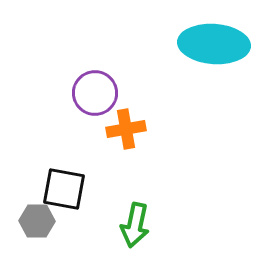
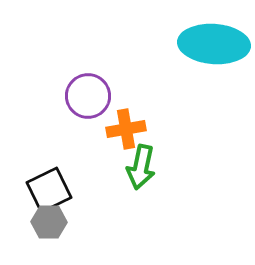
purple circle: moved 7 px left, 3 px down
black square: moved 15 px left, 1 px down; rotated 36 degrees counterclockwise
gray hexagon: moved 12 px right, 1 px down
green arrow: moved 6 px right, 58 px up
